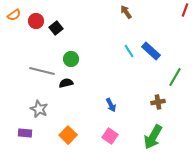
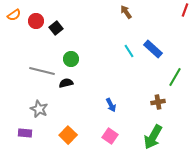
blue rectangle: moved 2 px right, 2 px up
